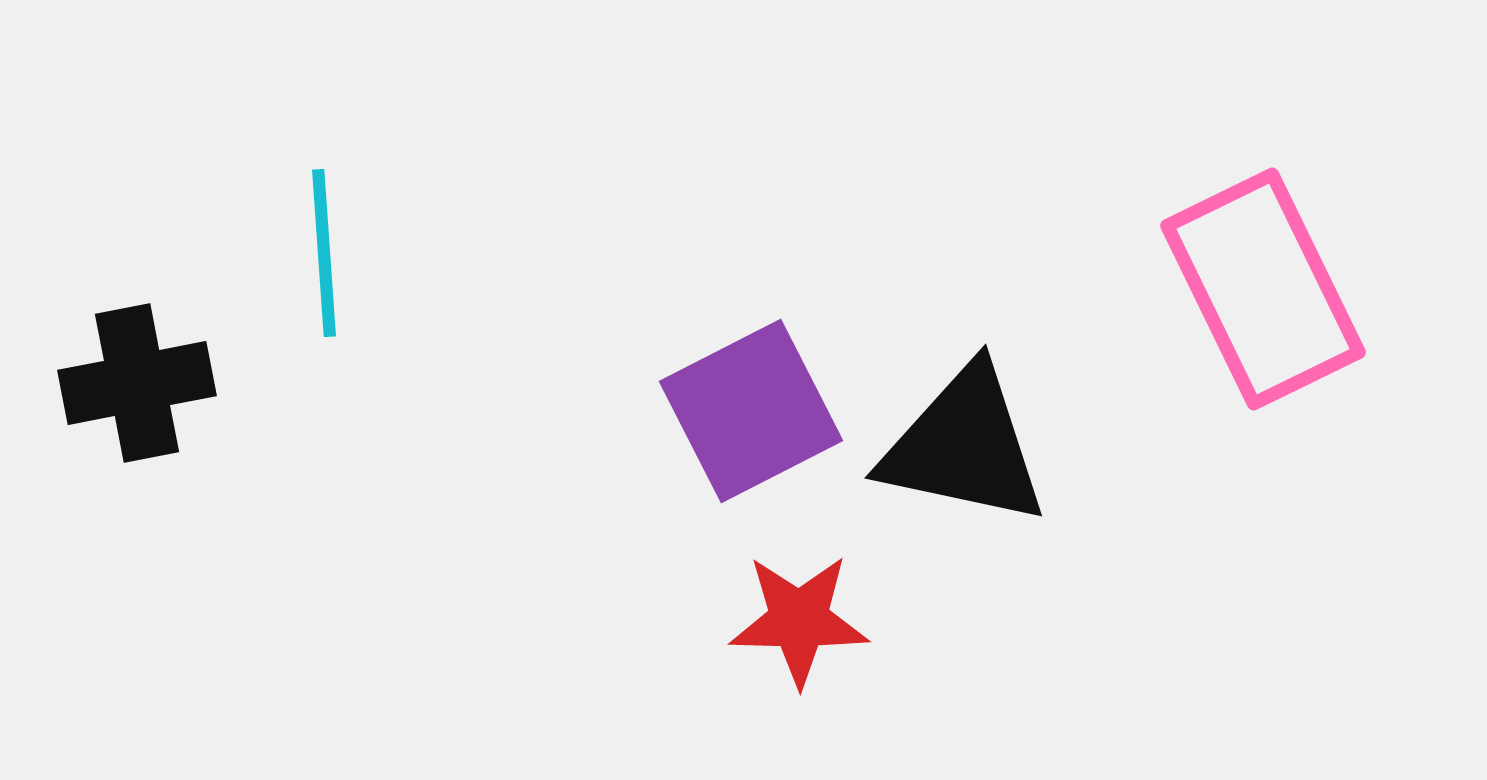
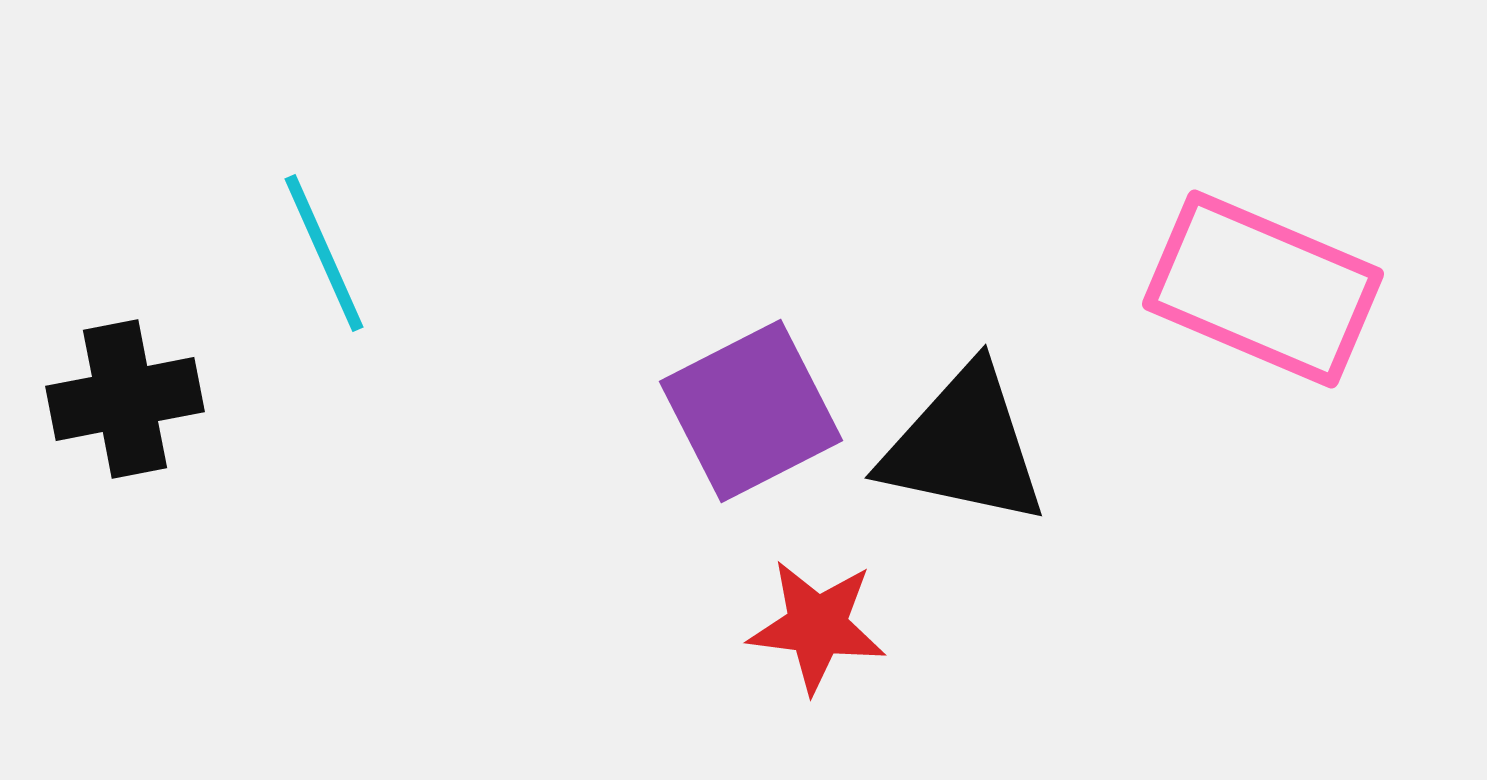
cyan line: rotated 20 degrees counterclockwise
pink rectangle: rotated 41 degrees counterclockwise
black cross: moved 12 px left, 16 px down
red star: moved 18 px right, 6 px down; rotated 6 degrees clockwise
